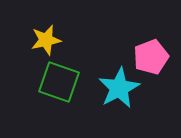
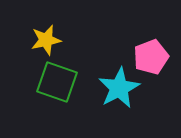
green square: moved 2 px left
